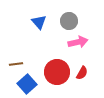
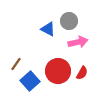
blue triangle: moved 9 px right, 7 px down; rotated 21 degrees counterclockwise
brown line: rotated 48 degrees counterclockwise
red circle: moved 1 px right, 1 px up
blue square: moved 3 px right, 3 px up
